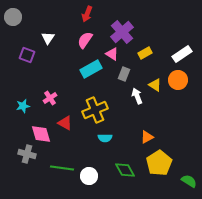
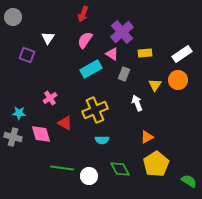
red arrow: moved 4 px left
yellow rectangle: rotated 24 degrees clockwise
yellow triangle: rotated 32 degrees clockwise
white arrow: moved 7 px down
cyan star: moved 4 px left, 7 px down; rotated 16 degrees clockwise
cyan semicircle: moved 3 px left, 2 px down
gray cross: moved 14 px left, 17 px up
yellow pentagon: moved 3 px left, 1 px down
green diamond: moved 5 px left, 1 px up
